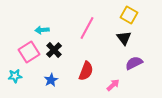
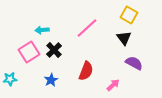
pink line: rotated 20 degrees clockwise
purple semicircle: rotated 54 degrees clockwise
cyan star: moved 5 px left, 3 px down
